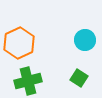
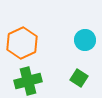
orange hexagon: moved 3 px right
